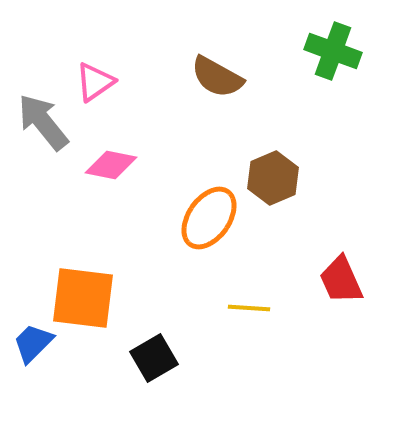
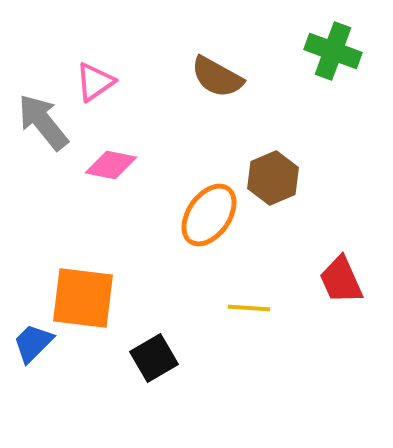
orange ellipse: moved 3 px up
